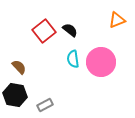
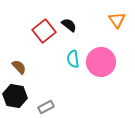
orange triangle: rotated 42 degrees counterclockwise
black semicircle: moved 1 px left, 5 px up
black hexagon: moved 1 px down
gray rectangle: moved 1 px right, 2 px down
